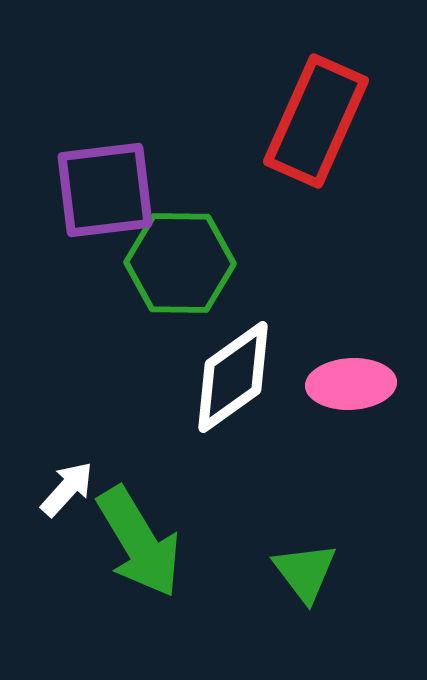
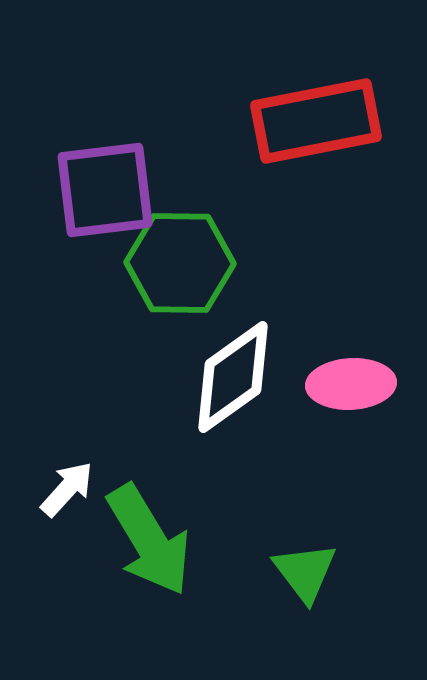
red rectangle: rotated 55 degrees clockwise
green arrow: moved 10 px right, 2 px up
